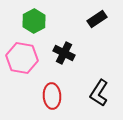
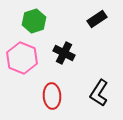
green hexagon: rotated 10 degrees clockwise
pink hexagon: rotated 12 degrees clockwise
